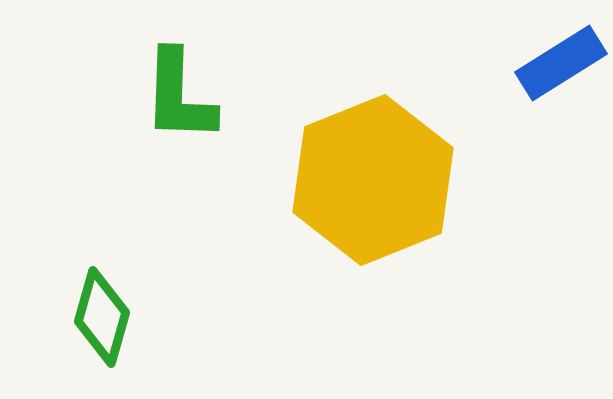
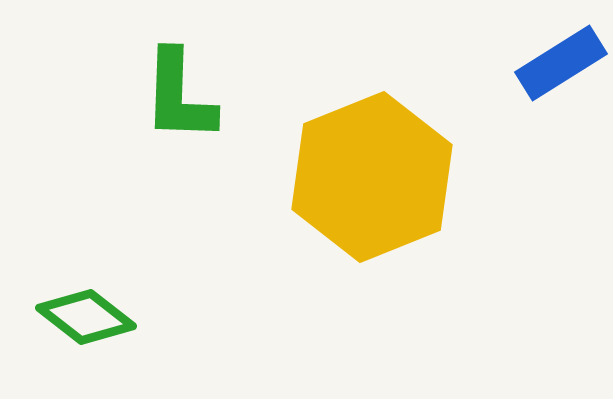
yellow hexagon: moved 1 px left, 3 px up
green diamond: moved 16 px left; rotated 68 degrees counterclockwise
